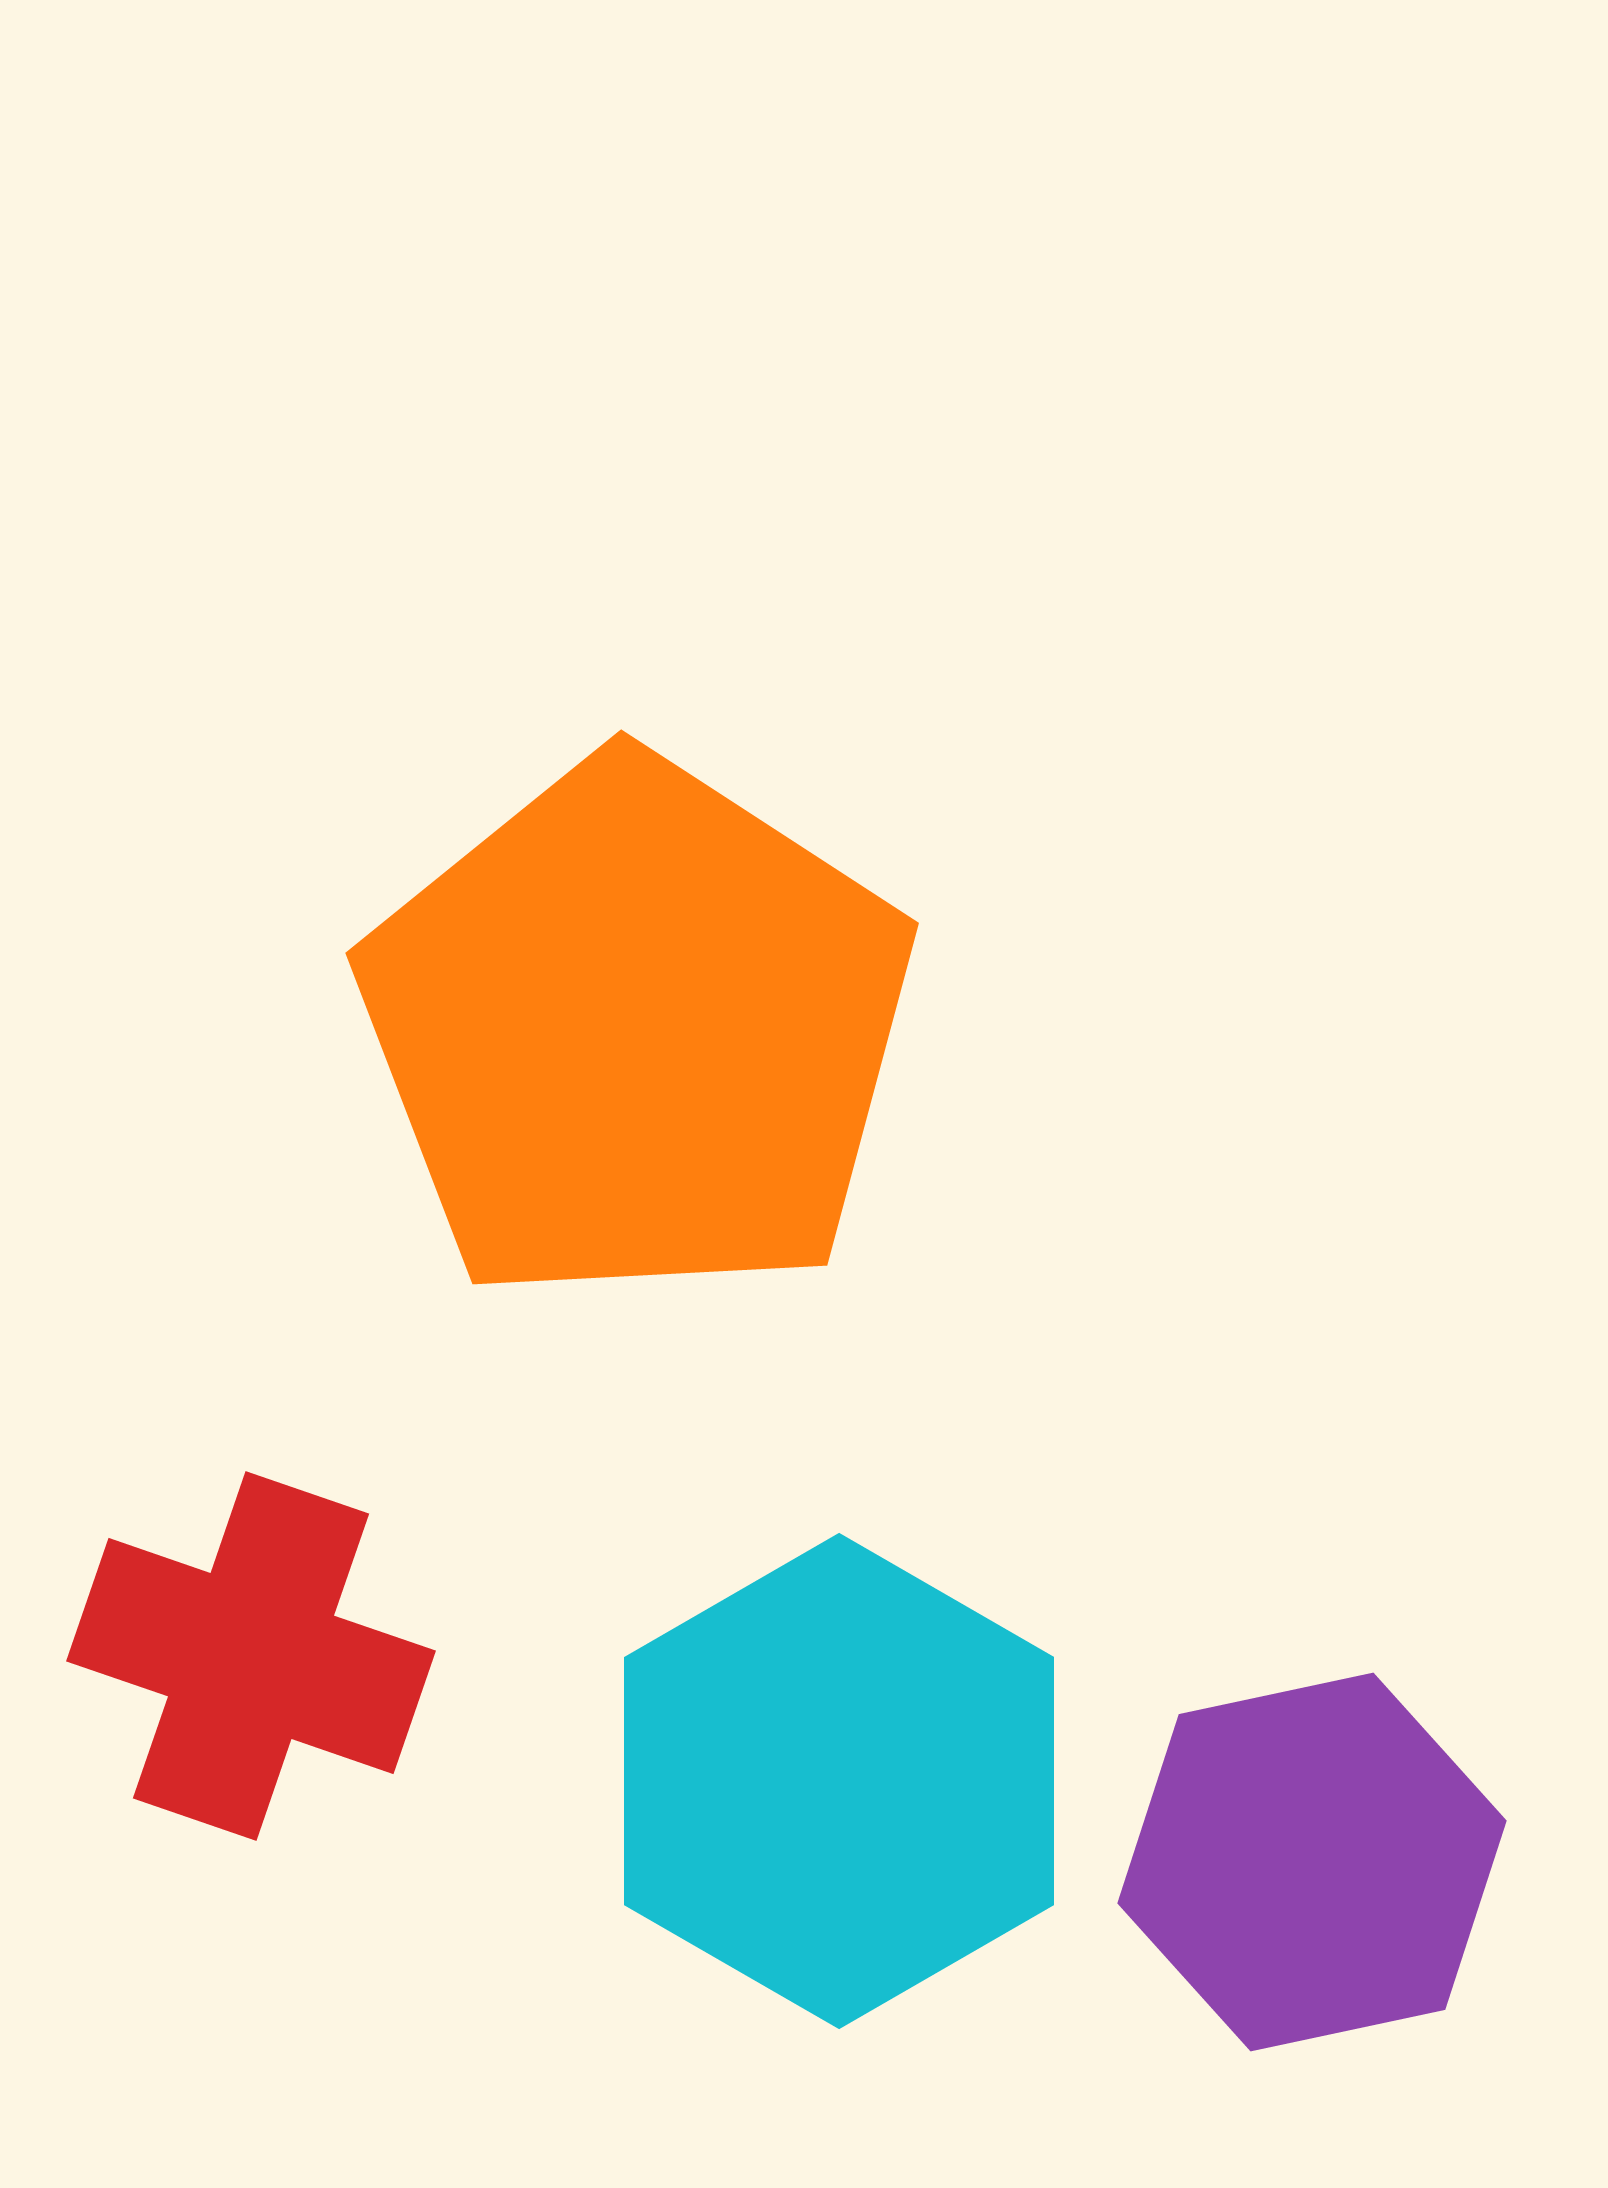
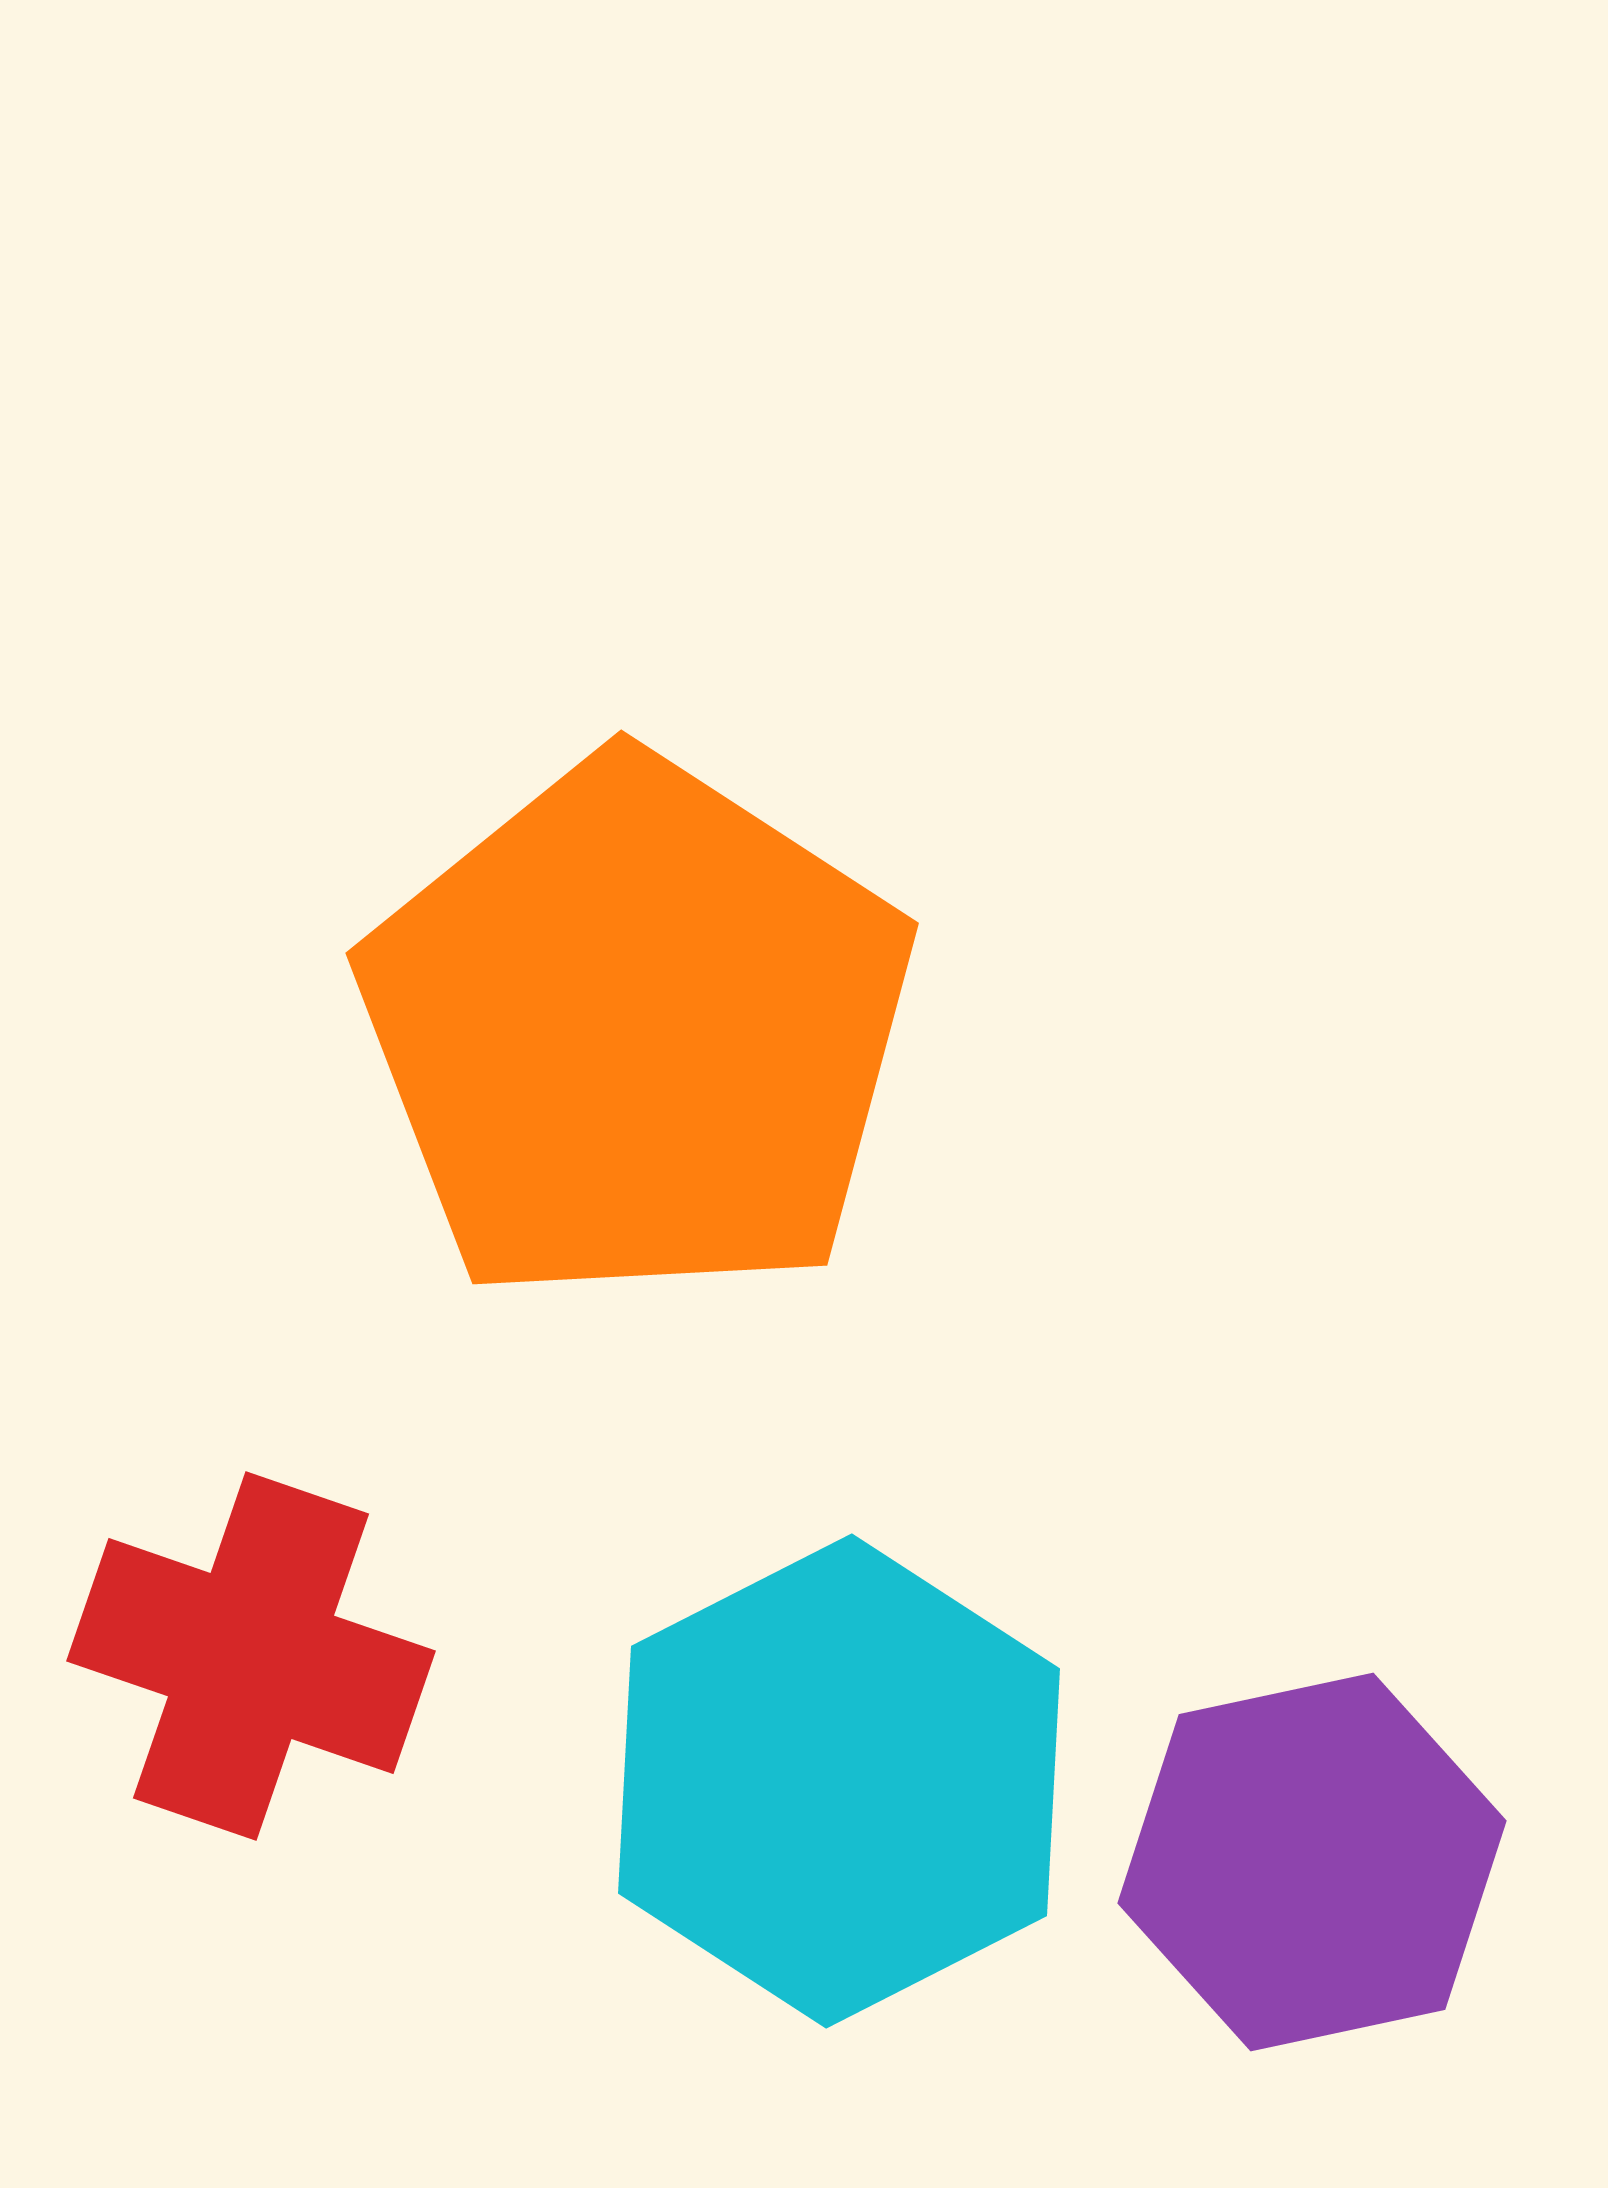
cyan hexagon: rotated 3 degrees clockwise
